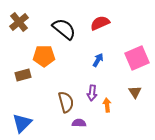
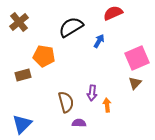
red semicircle: moved 13 px right, 10 px up
black semicircle: moved 7 px right, 2 px up; rotated 70 degrees counterclockwise
orange pentagon: rotated 10 degrees clockwise
blue arrow: moved 1 px right, 19 px up
brown triangle: moved 9 px up; rotated 16 degrees clockwise
blue triangle: moved 1 px down
